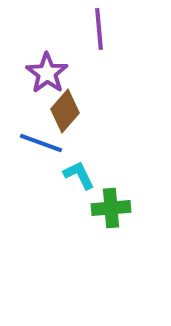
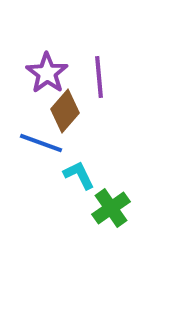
purple line: moved 48 px down
green cross: rotated 30 degrees counterclockwise
